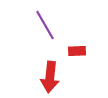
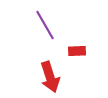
red arrow: rotated 24 degrees counterclockwise
